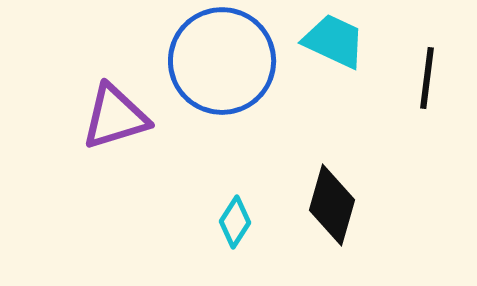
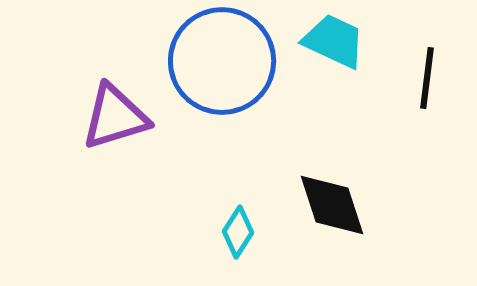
black diamond: rotated 34 degrees counterclockwise
cyan diamond: moved 3 px right, 10 px down
